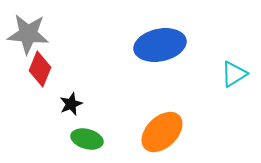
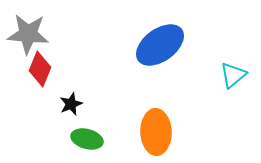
blue ellipse: rotated 24 degrees counterclockwise
cyan triangle: moved 1 px left, 1 px down; rotated 8 degrees counterclockwise
orange ellipse: moved 6 px left; rotated 48 degrees counterclockwise
